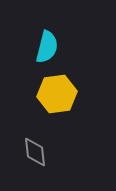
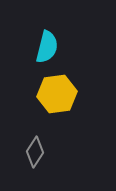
gray diamond: rotated 40 degrees clockwise
